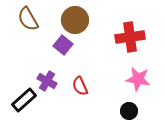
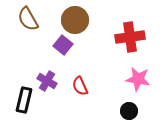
black rectangle: rotated 35 degrees counterclockwise
